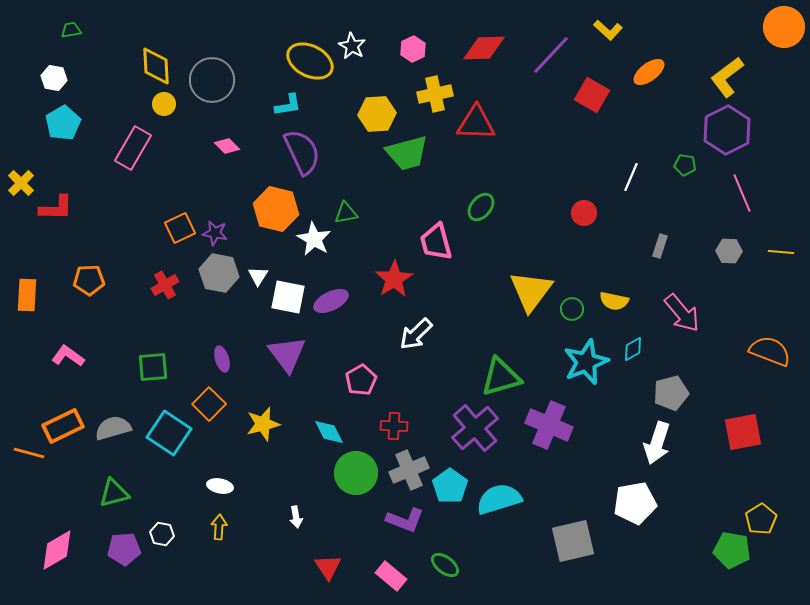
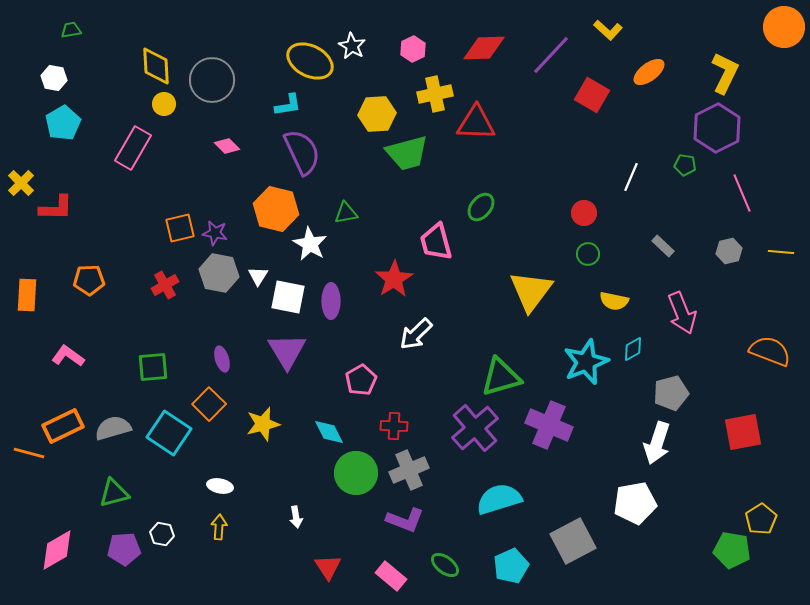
yellow L-shape at (727, 77): moved 2 px left, 4 px up; rotated 153 degrees clockwise
purple hexagon at (727, 130): moved 10 px left, 2 px up
orange square at (180, 228): rotated 12 degrees clockwise
white star at (314, 239): moved 4 px left, 5 px down
gray rectangle at (660, 246): moved 3 px right; rotated 65 degrees counterclockwise
gray hexagon at (729, 251): rotated 15 degrees counterclockwise
purple ellipse at (331, 301): rotated 64 degrees counterclockwise
green circle at (572, 309): moved 16 px right, 55 px up
pink arrow at (682, 313): rotated 18 degrees clockwise
purple triangle at (287, 354): moved 3 px up; rotated 6 degrees clockwise
cyan pentagon at (450, 486): moved 61 px right, 80 px down; rotated 12 degrees clockwise
gray square at (573, 541): rotated 15 degrees counterclockwise
